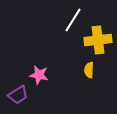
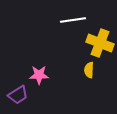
white line: rotated 50 degrees clockwise
yellow cross: moved 2 px right, 3 px down; rotated 28 degrees clockwise
pink star: rotated 12 degrees counterclockwise
